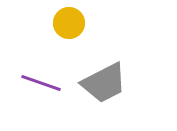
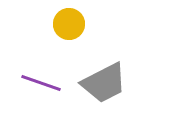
yellow circle: moved 1 px down
